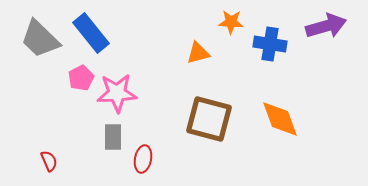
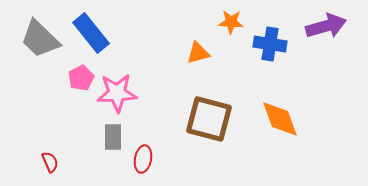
red semicircle: moved 1 px right, 1 px down
